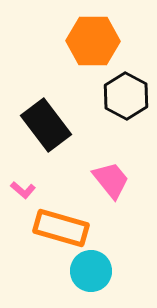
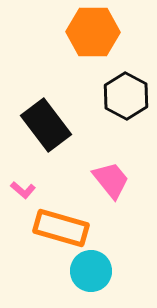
orange hexagon: moved 9 px up
